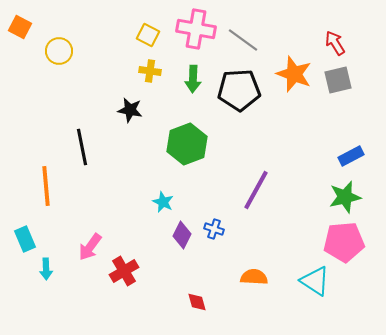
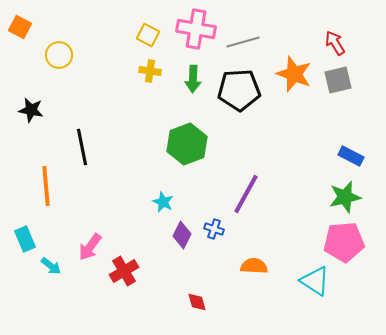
gray line: moved 2 px down; rotated 52 degrees counterclockwise
yellow circle: moved 4 px down
black star: moved 99 px left
blue rectangle: rotated 55 degrees clockwise
purple line: moved 10 px left, 4 px down
cyan arrow: moved 5 px right, 3 px up; rotated 50 degrees counterclockwise
orange semicircle: moved 11 px up
